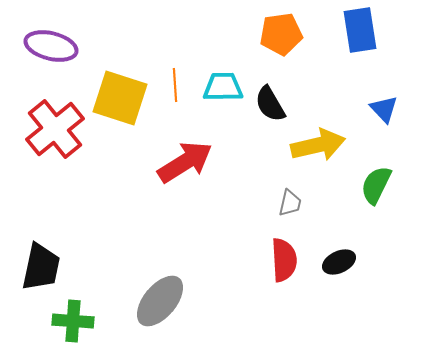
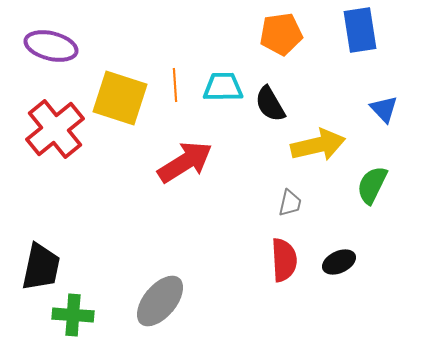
green semicircle: moved 4 px left
green cross: moved 6 px up
